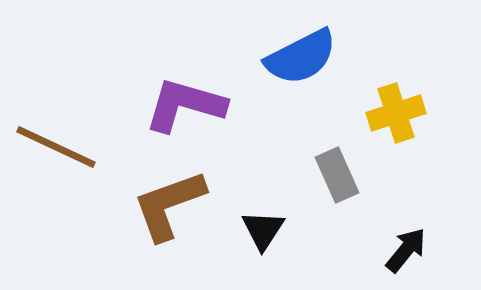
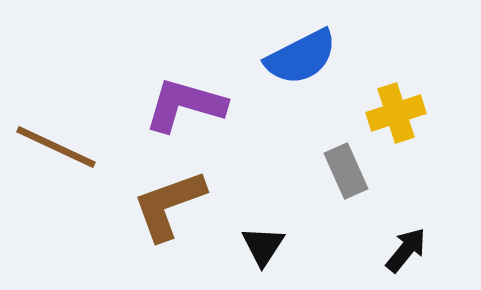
gray rectangle: moved 9 px right, 4 px up
black triangle: moved 16 px down
